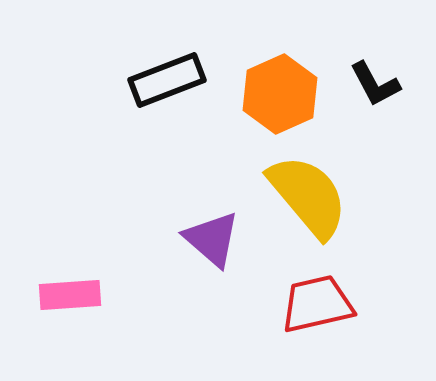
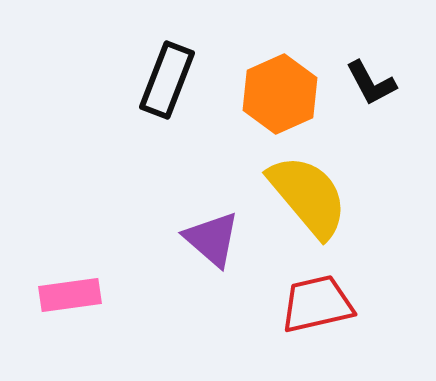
black rectangle: rotated 48 degrees counterclockwise
black L-shape: moved 4 px left, 1 px up
pink rectangle: rotated 4 degrees counterclockwise
